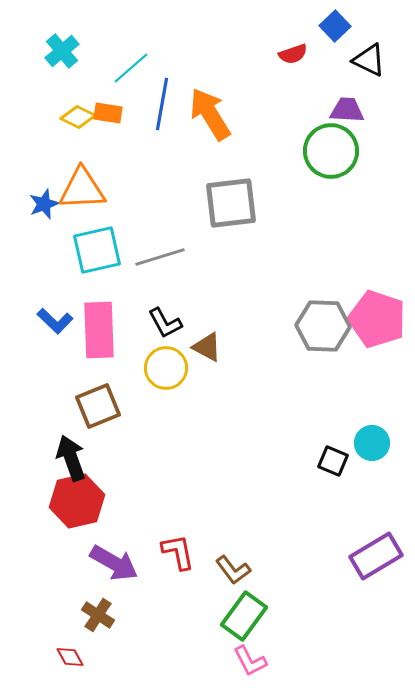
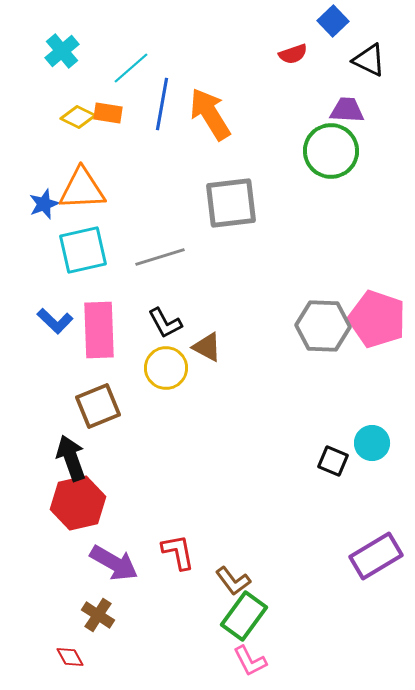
blue square: moved 2 px left, 5 px up
cyan square: moved 14 px left
red hexagon: moved 1 px right, 2 px down
brown L-shape: moved 11 px down
